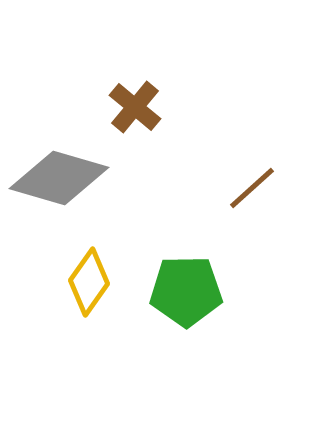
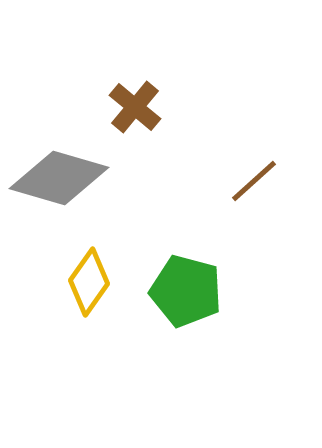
brown line: moved 2 px right, 7 px up
green pentagon: rotated 16 degrees clockwise
